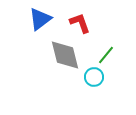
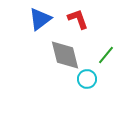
red L-shape: moved 2 px left, 4 px up
cyan circle: moved 7 px left, 2 px down
